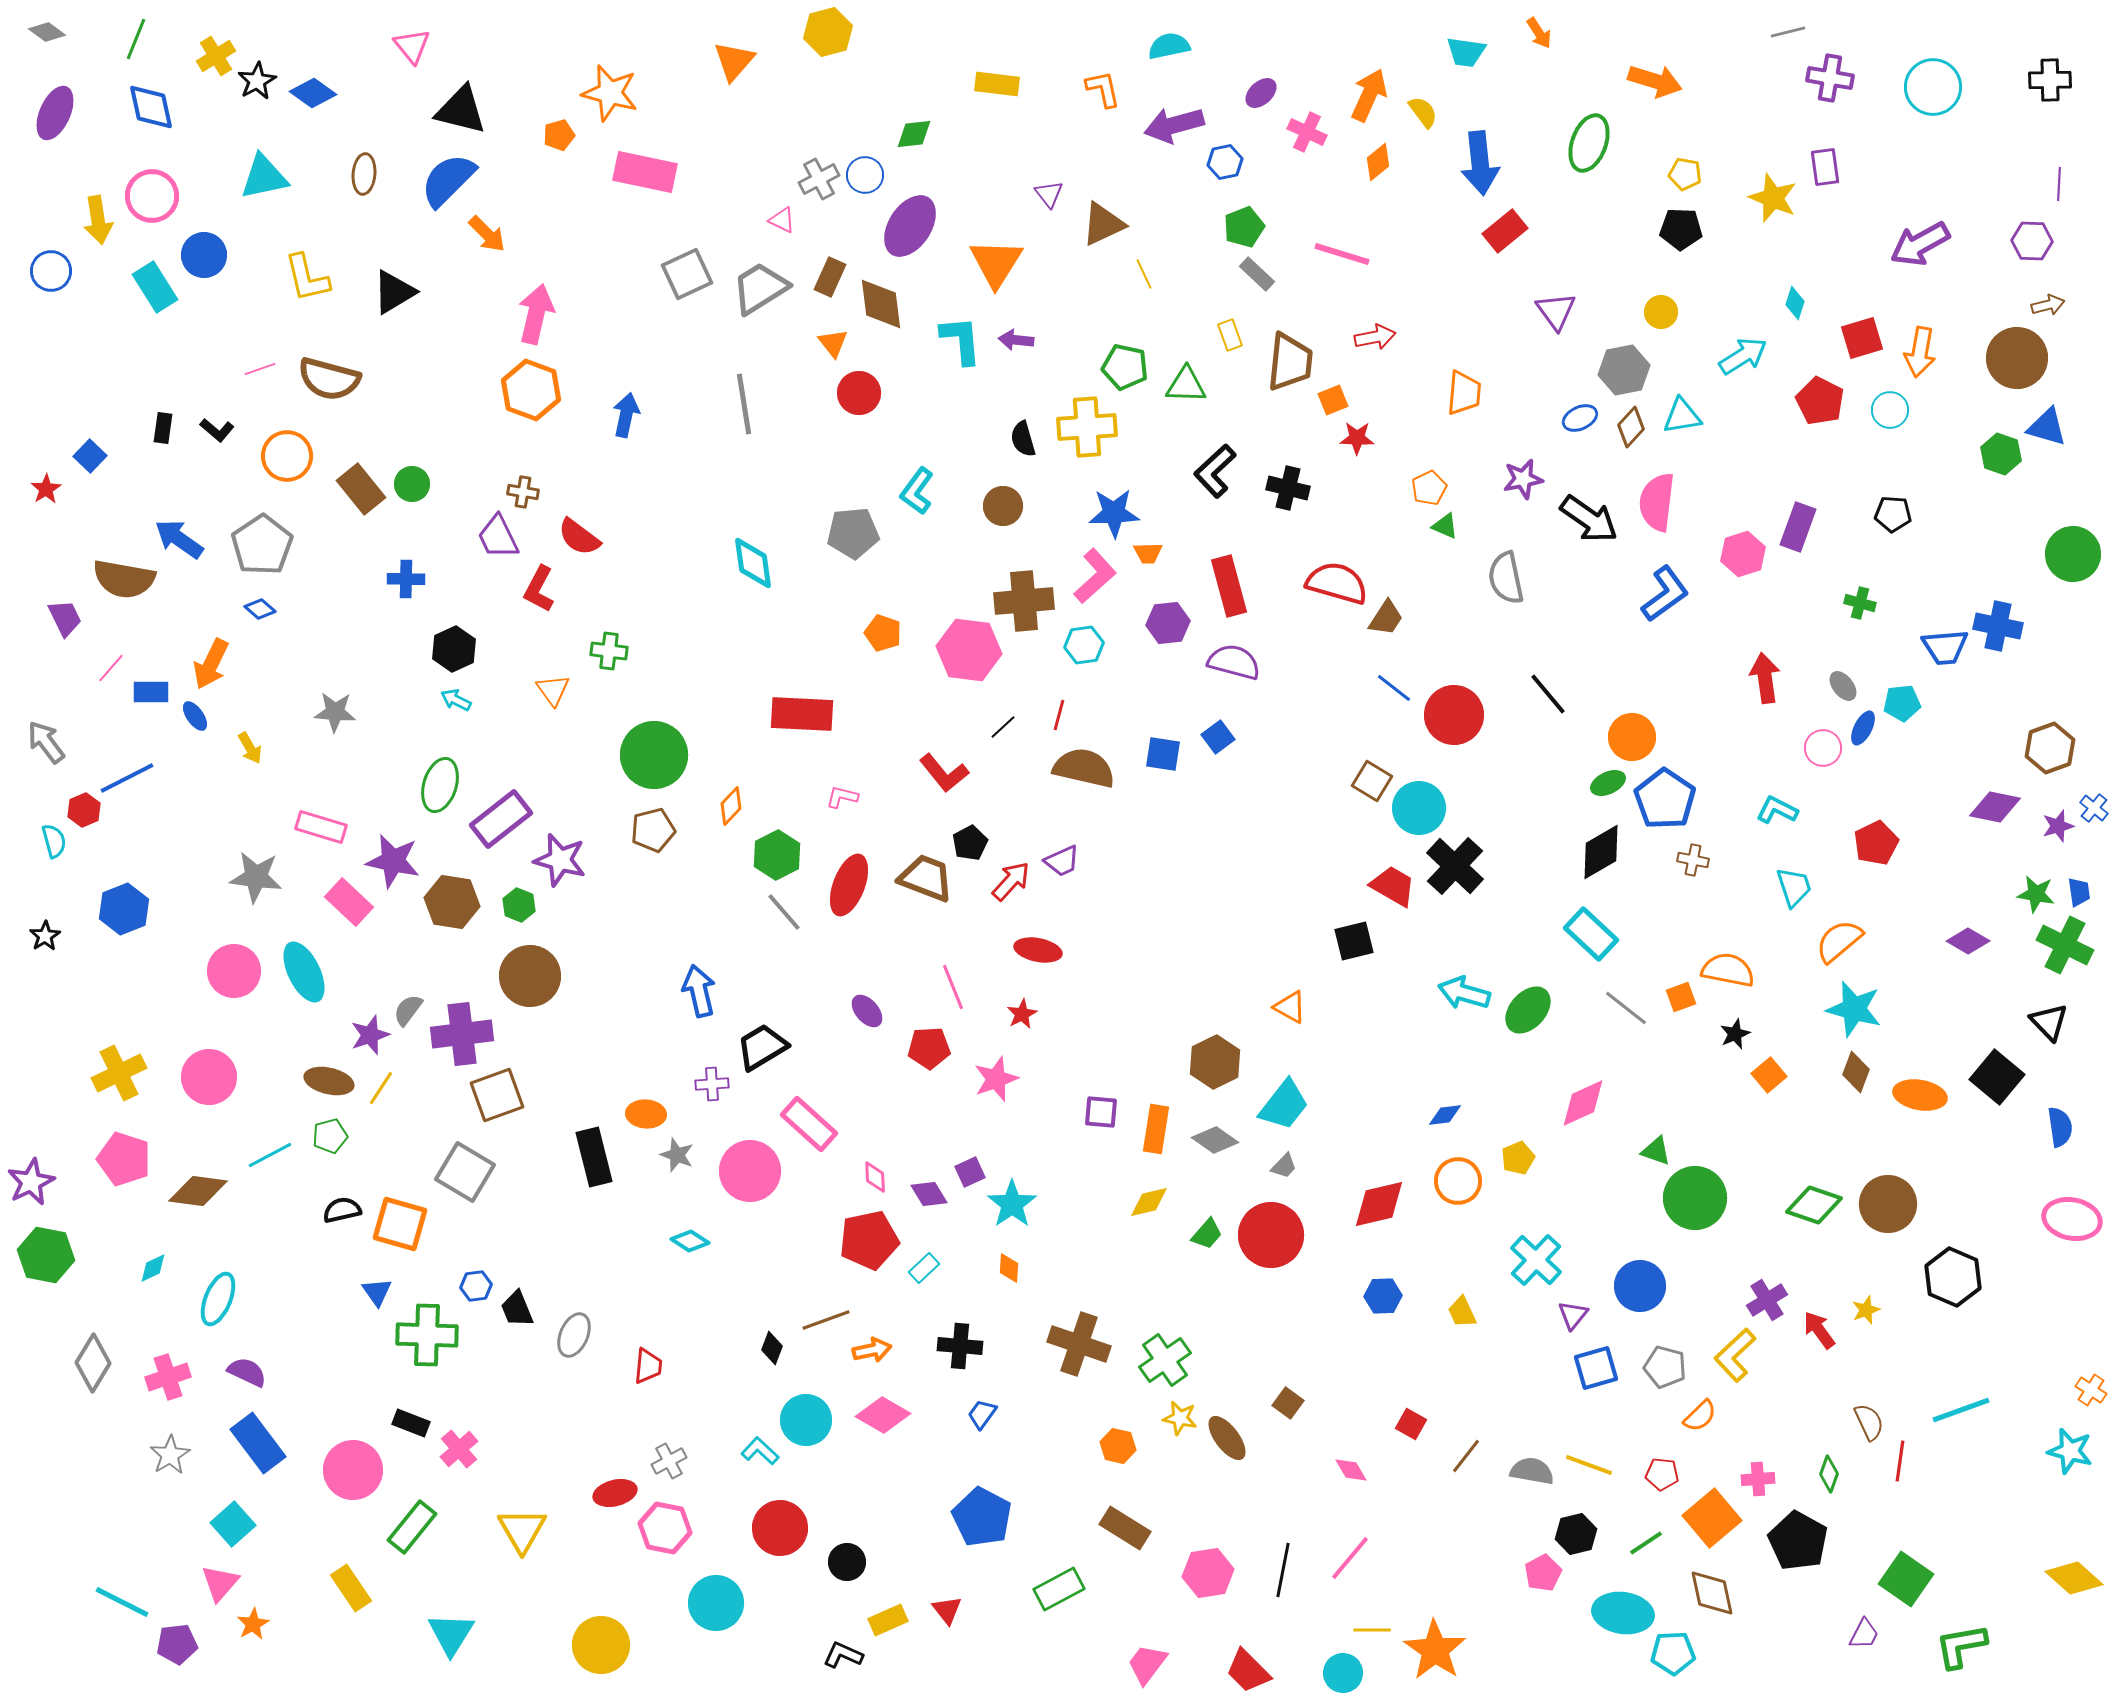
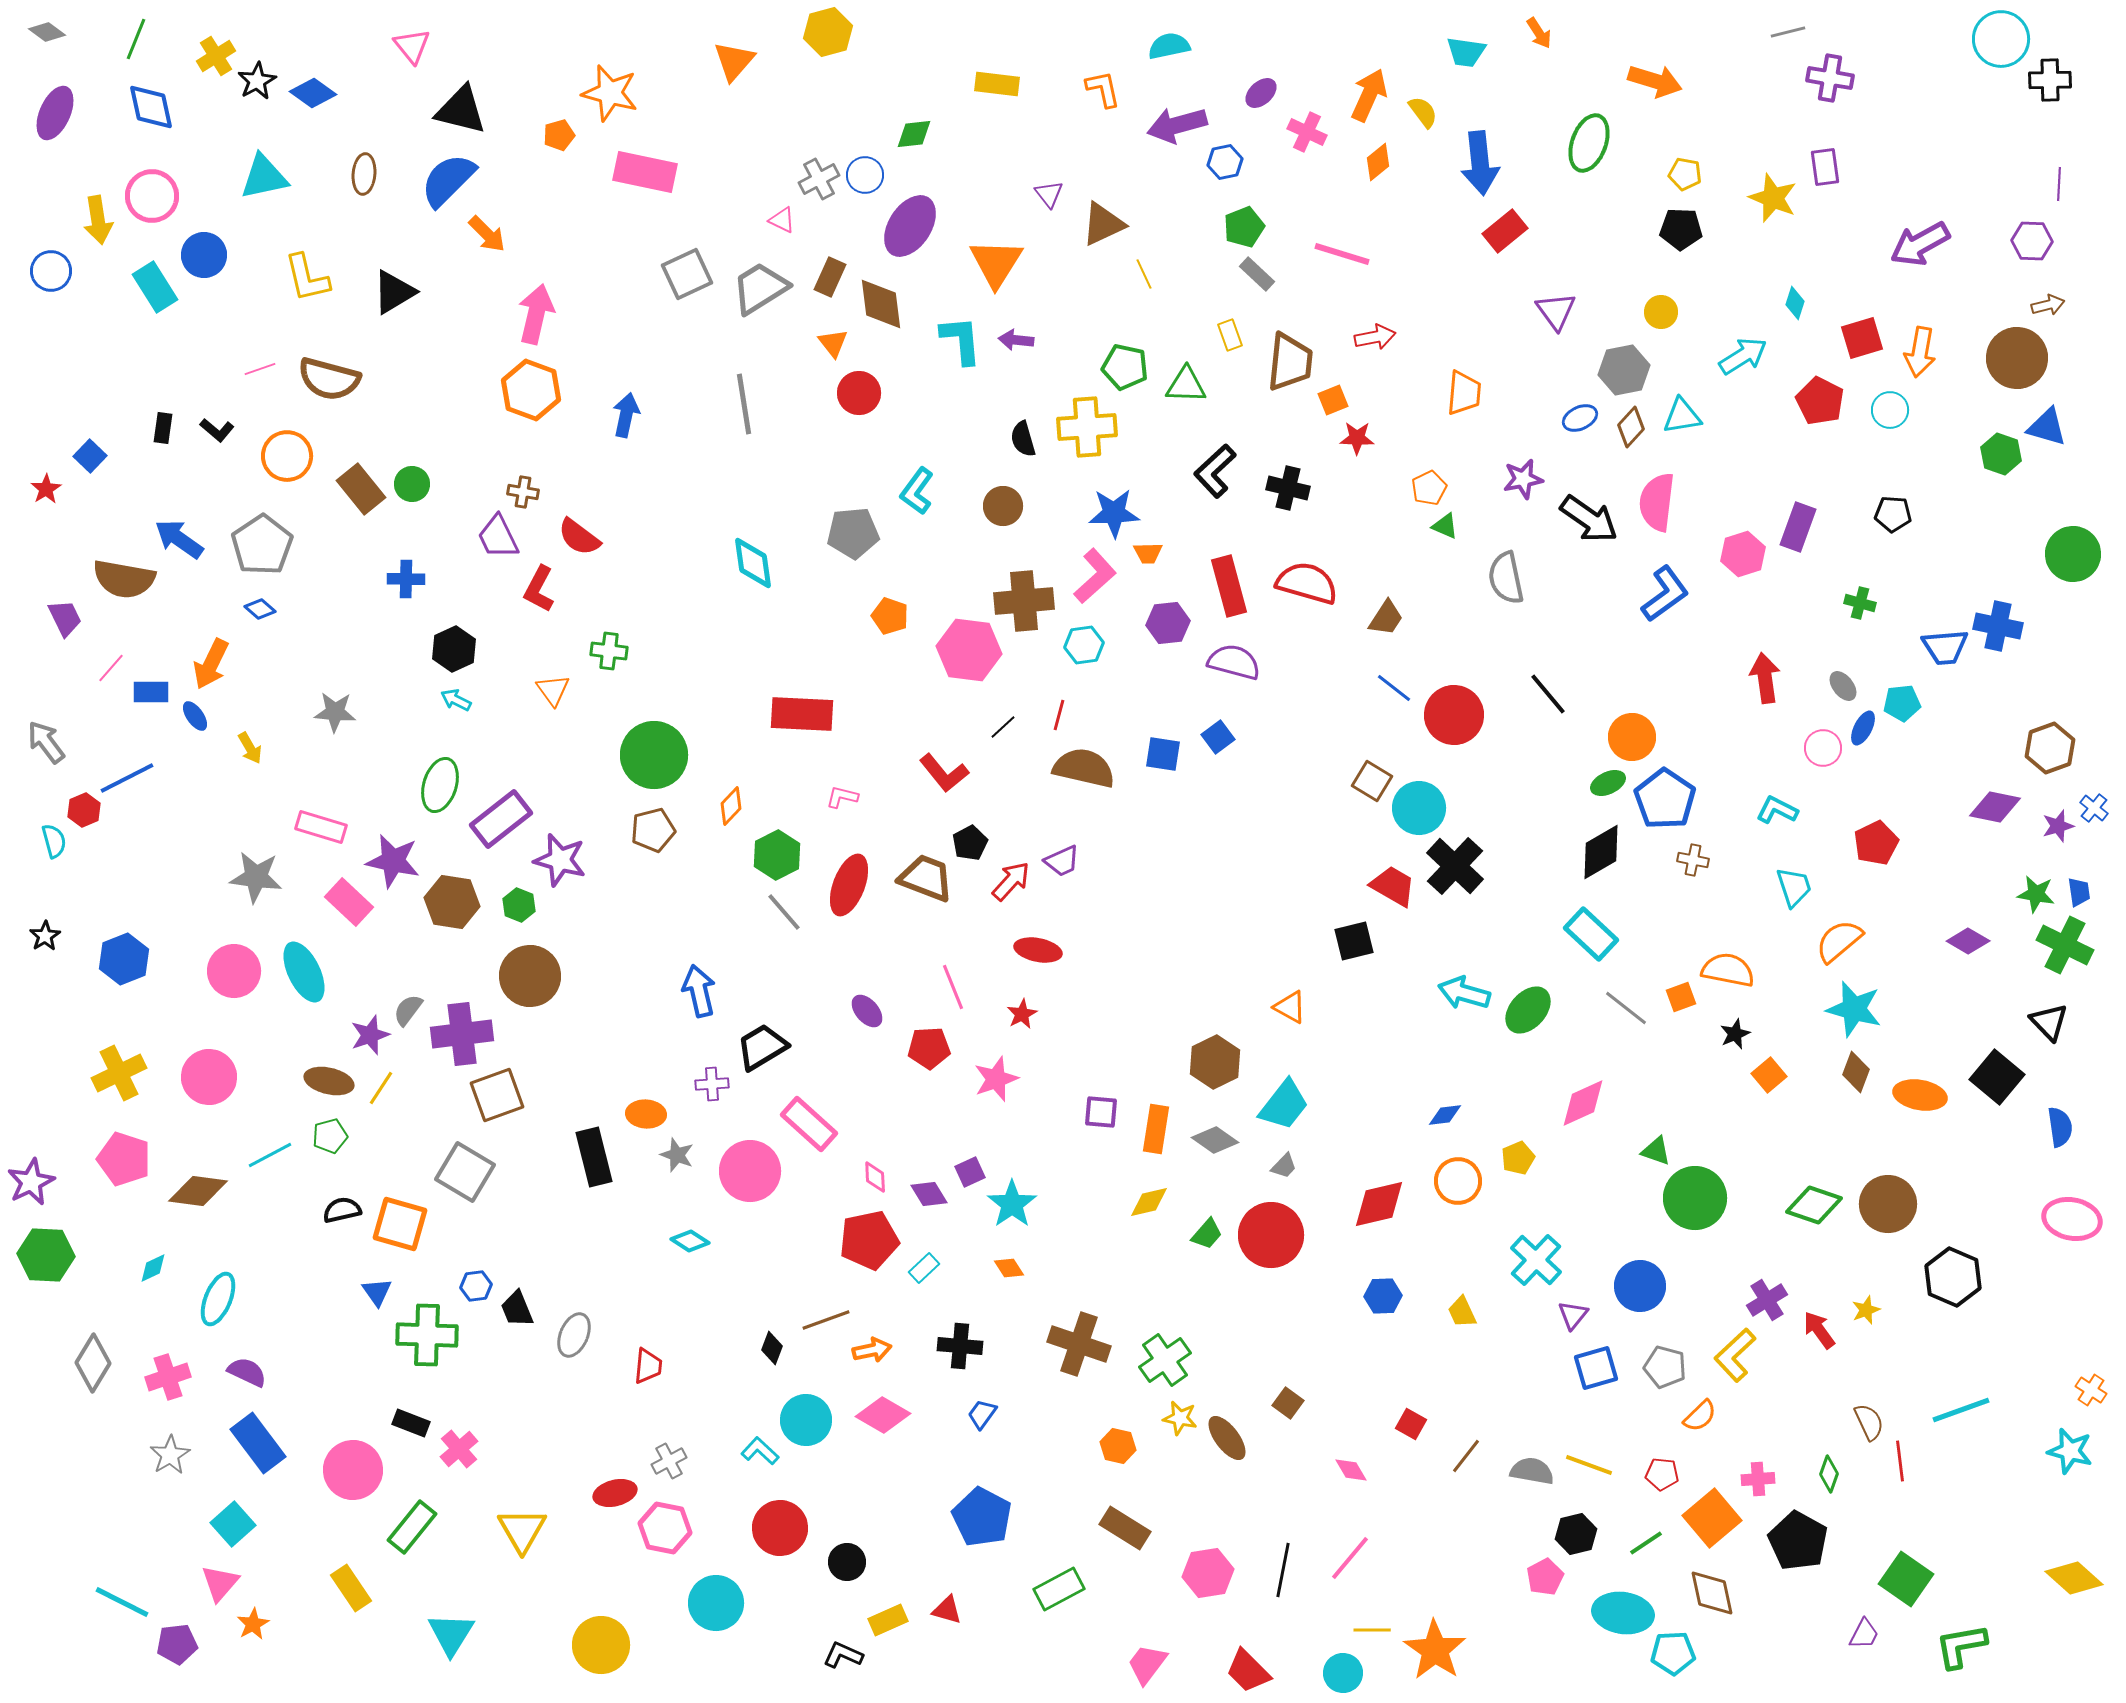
cyan circle at (1933, 87): moved 68 px right, 48 px up
purple arrow at (1174, 125): moved 3 px right
red semicircle at (1337, 583): moved 30 px left
orange pentagon at (883, 633): moved 7 px right, 17 px up
blue hexagon at (124, 909): moved 50 px down
green hexagon at (46, 1255): rotated 8 degrees counterclockwise
orange diamond at (1009, 1268): rotated 36 degrees counterclockwise
red line at (1900, 1461): rotated 15 degrees counterclockwise
pink pentagon at (1543, 1573): moved 2 px right, 4 px down
red triangle at (947, 1610): rotated 36 degrees counterclockwise
